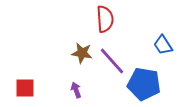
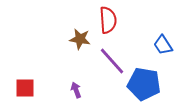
red semicircle: moved 3 px right, 1 px down
brown star: moved 2 px left, 14 px up
